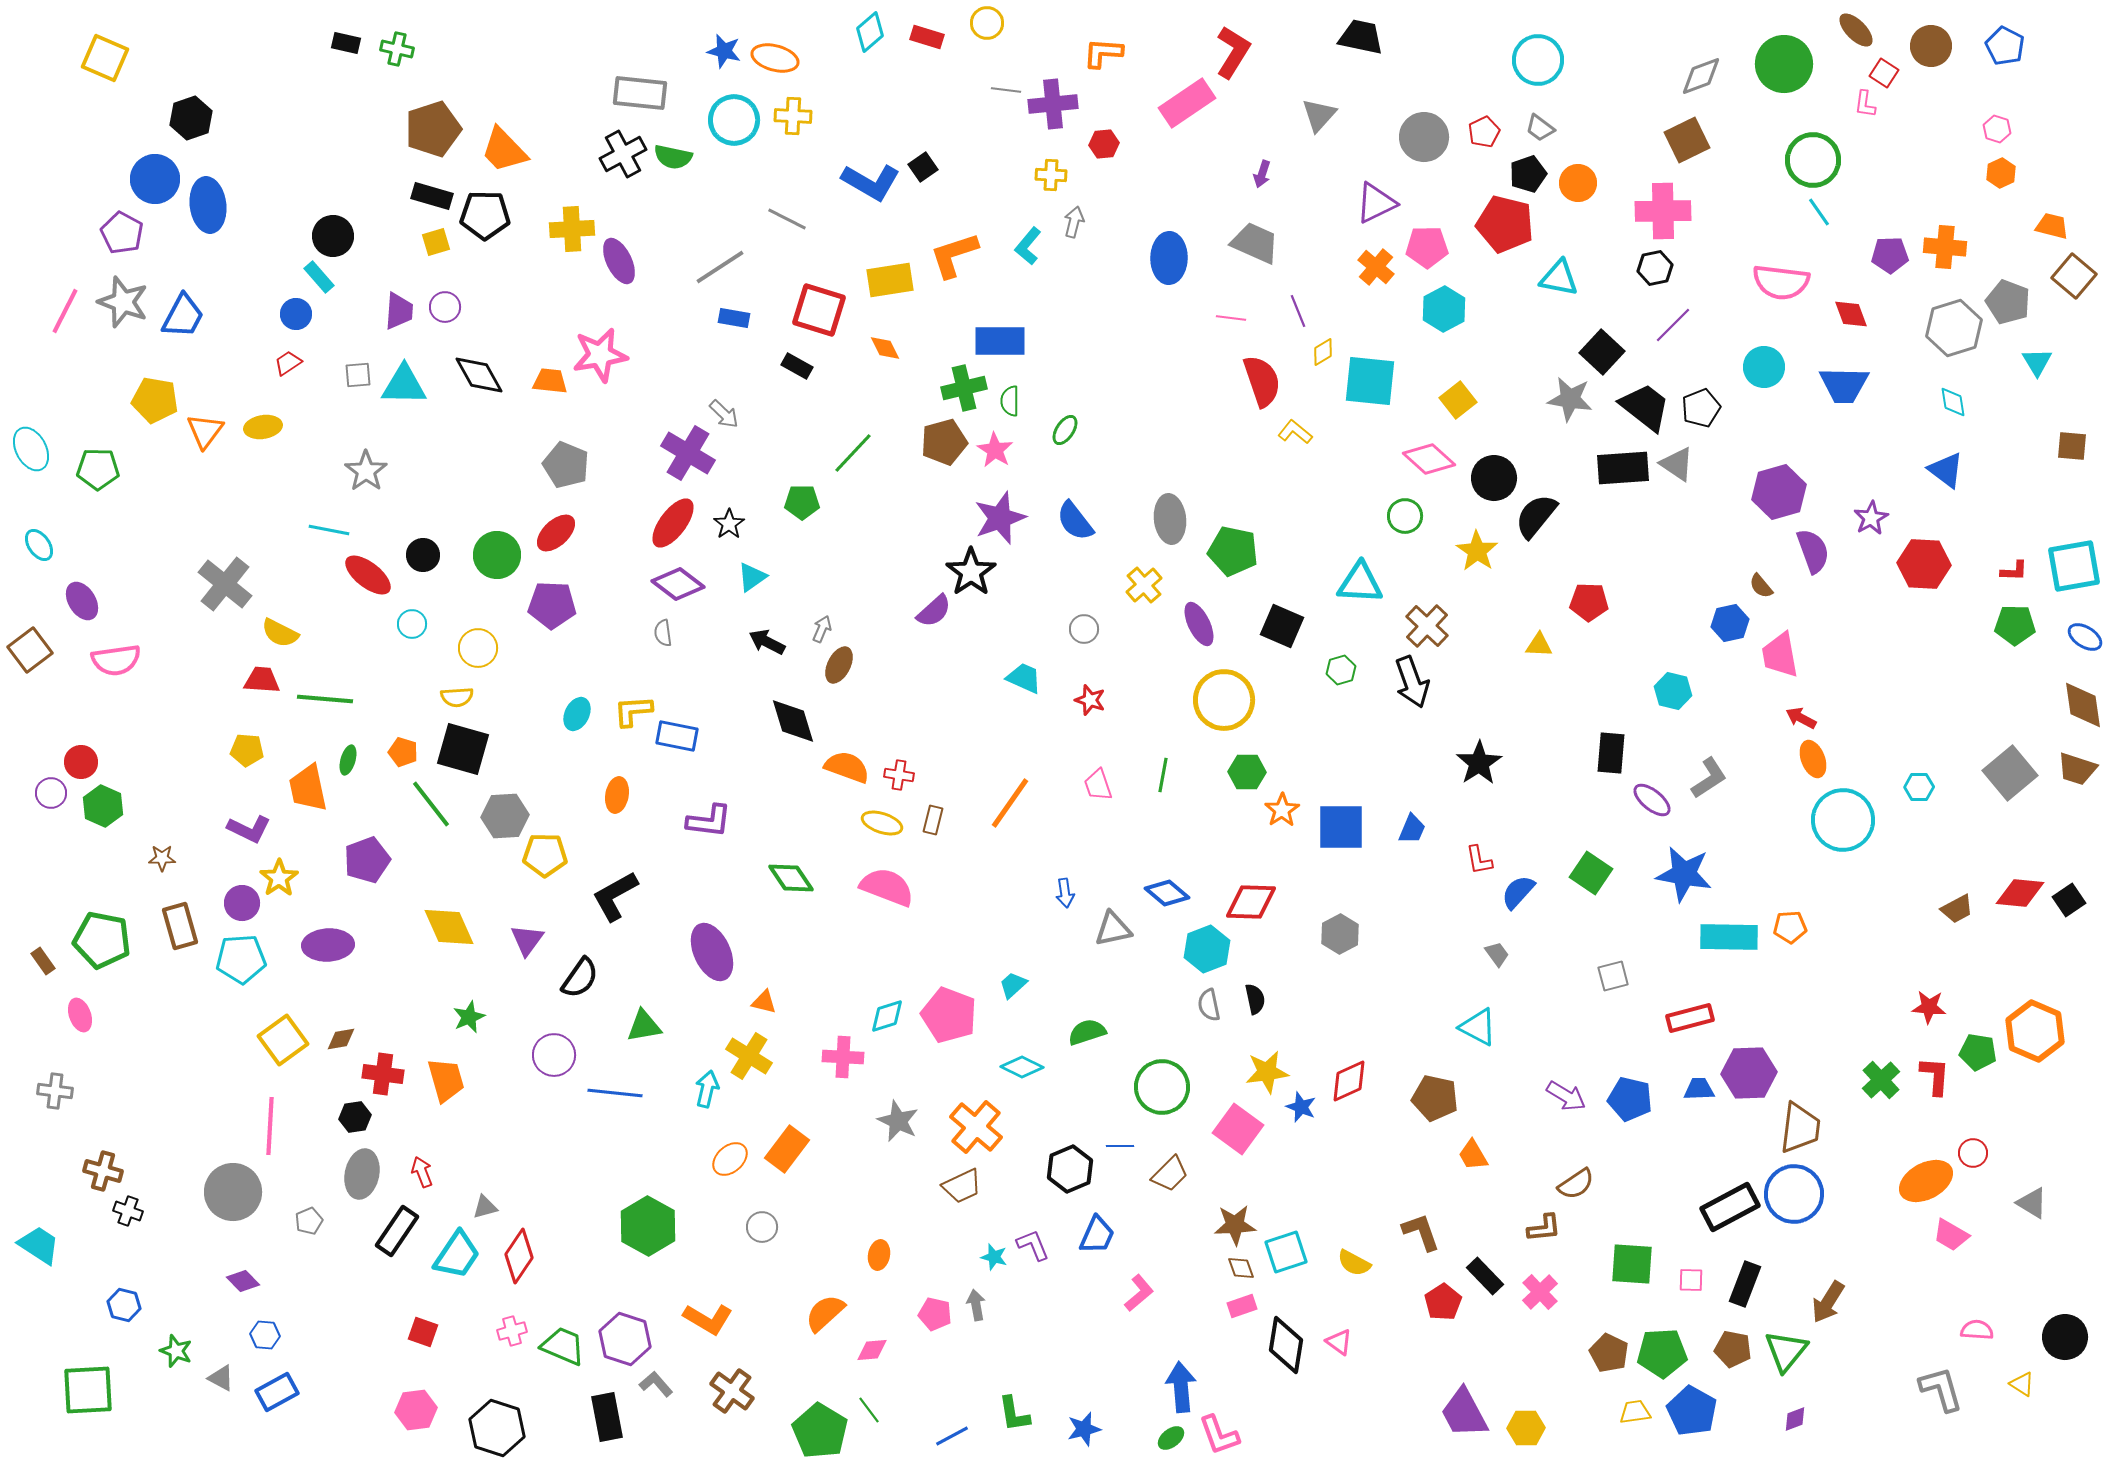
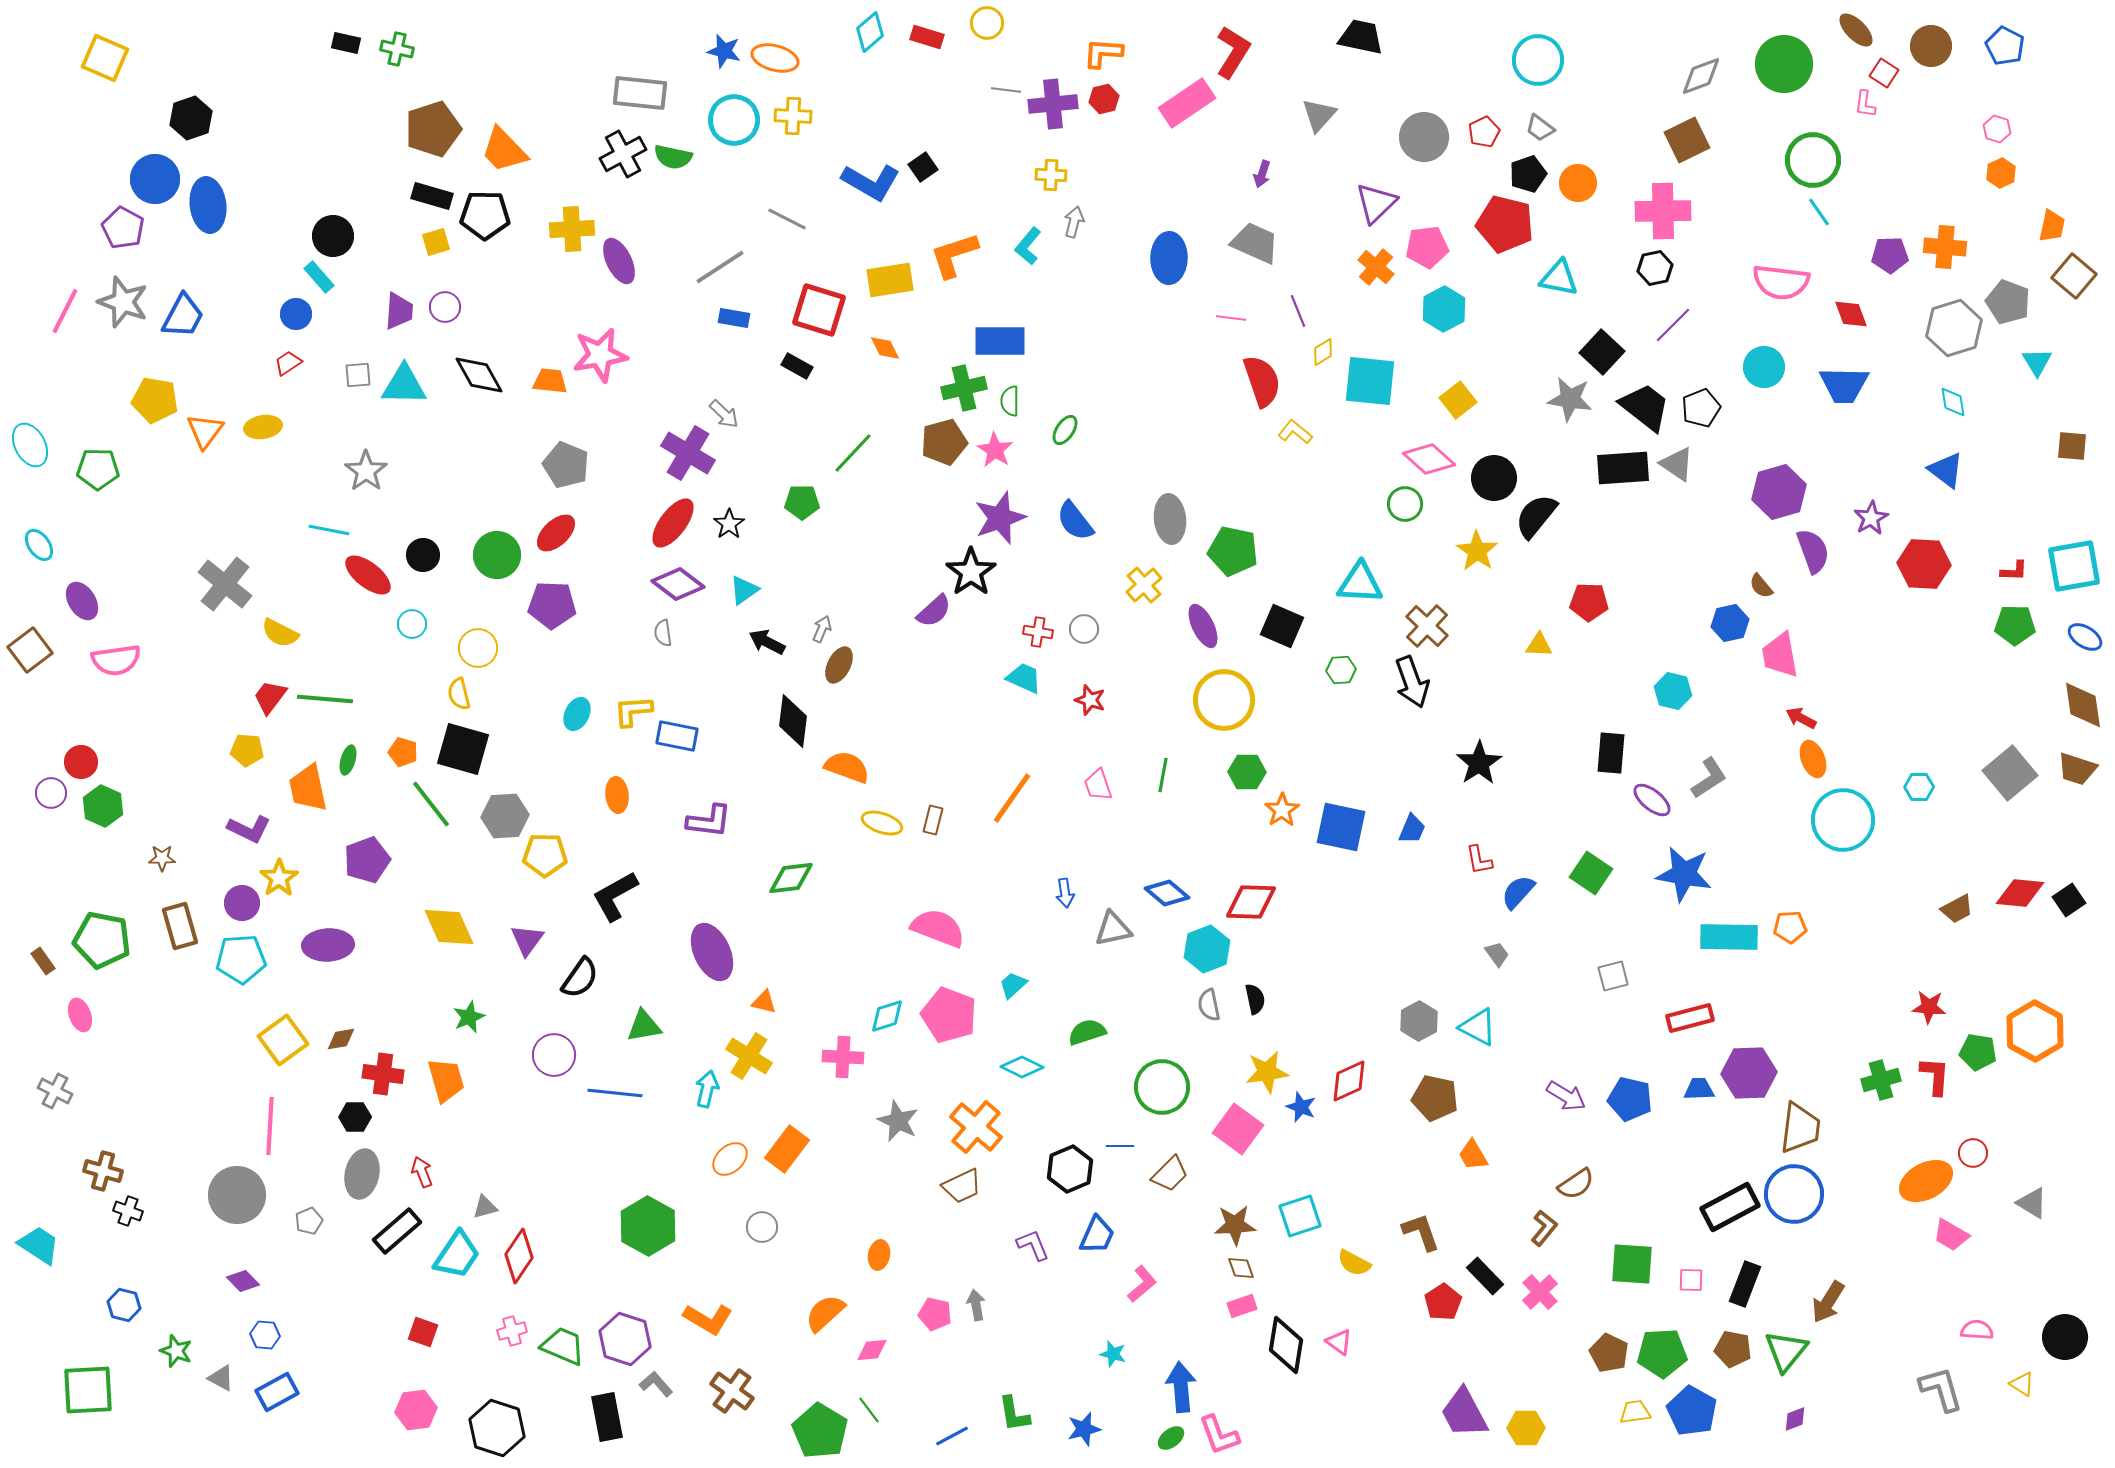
red hexagon at (1104, 144): moved 45 px up; rotated 8 degrees counterclockwise
purple triangle at (1376, 203): rotated 18 degrees counterclockwise
orange trapezoid at (2052, 226): rotated 88 degrees clockwise
purple pentagon at (122, 233): moved 1 px right, 5 px up
pink pentagon at (1427, 247): rotated 6 degrees counterclockwise
cyan ellipse at (31, 449): moved 1 px left, 4 px up
green circle at (1405, 516): moved 12 px up
cyan triangle at (752, 577): moved 8 px left, 13 px down
purple ellipse at (1199, 624): moved 4 px right, 2 px down
green hexagon at (1341, 670): rotated 12 degrees clockwise
red trapezoid at (262, 680): moved 8 px right, 17 px down; rotated 57 degrees counterclockwise
yellow semicircle at (457, 697): moved 2 px right, 3 px up; rotated 80 degrees clockwise
black diamond at (793, 721): rotated 24 degrees clockwise
red cross at (899, 775): moved 139 px right, 143 px up
orange ellipse at (617, 795): rotated 16 degrees counterclockwise
orange line at (1010, 803): moved 2 px right, 5 px up
blue square at (1341, 827): rotated 12 degrees clockwise
green diamond at (791, 878): rotated 63 degrees counterclockwise
pink semicircle at (887, 887): moved 51 px right, 41 px down
gray hexagon at (1340, 934): moved 79 px right, 87 px down
orange hexagon at (2035, 1031): rotated 6 degrees clockwise
green cross at (1881, 1080): rotated 27 degrees clockwise
gray cross at (55, 1091): rotated 20 degrees clockwise
black hexagon at (355, 1117): rotated 8 degrees clockwise
gray circle at (233, 1192): moved 4 px right, 3 px down
brown L-shape at (1544, 1228): rotated 45 degrees counterclockwise
black rectangle at (397, 1231): rotated 15 degrees clockwise
cyan square at (1286, 1252): moved 14 px right, 36 px up
cyan star at (994, 1257): moved 119 px right, 97 px down
pink L-shape at (1139, 1293): moved 3 px right, 9 px up
